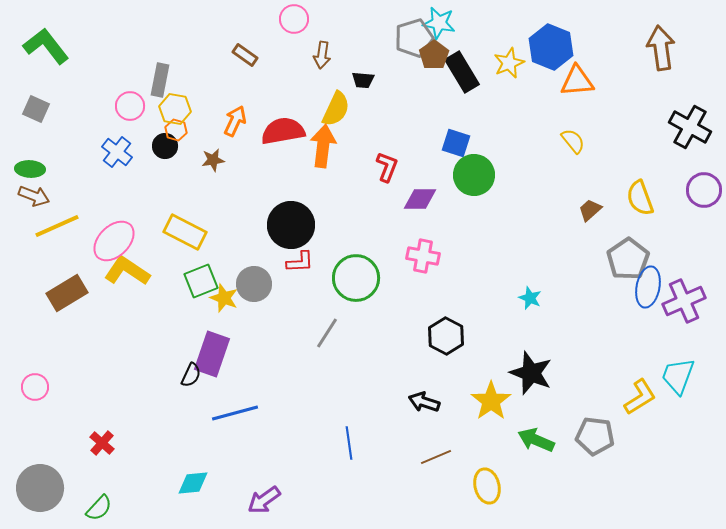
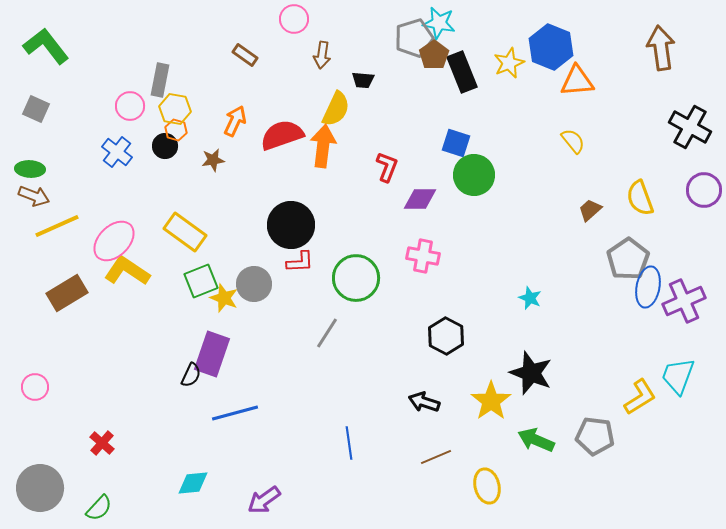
black rectangle at (462, 72): rotated 9 degrees clockwise
red semicircle at (283, 131): moved 1 px left, 4 px down; rotated 9 degrees counterclockwise
yellow rectangle at (185, 232): rotated 9 degrees clockwise
